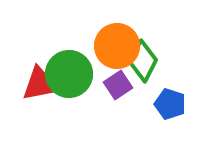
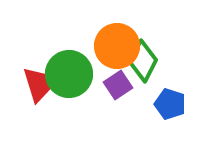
red triangle: rotated 36 degrees counterclockwise
